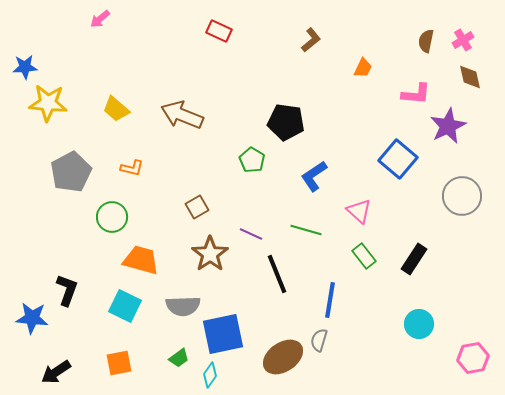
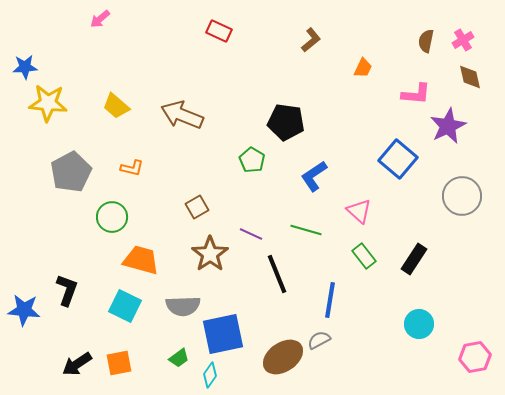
yellow trapezoid at (116, 109): moved 3 px up
blue star at (32, 318): moved 8 px left, 8 px up
gray semicircle at (319, 340): rotated 45 degrees clockwise
pink hexagon at (473, 358): moved 2 px right, 1 px up
black arrow at (56, 372): moved 21 px right, 8 px up
